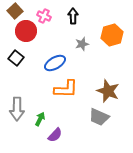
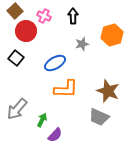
gray arrow: rotated 40 degrees clockwise
green arrow: moved 2 px right, 1 px down
